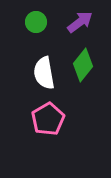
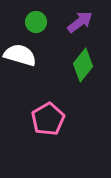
white semicircle: moved 24 px left, 18 px up; rotated 116 degrees clockwise
